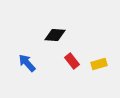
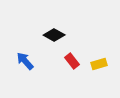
black diamond: moved 1 px left; rotated 25 degrees clockwise
blue arrow: moved 2 px left, 2 px up
